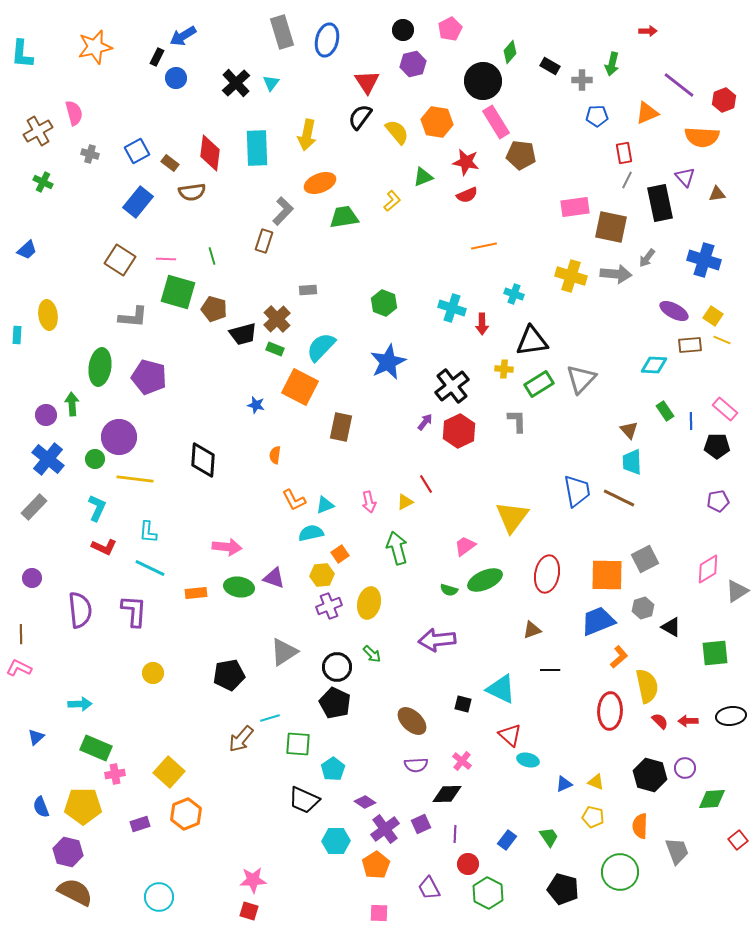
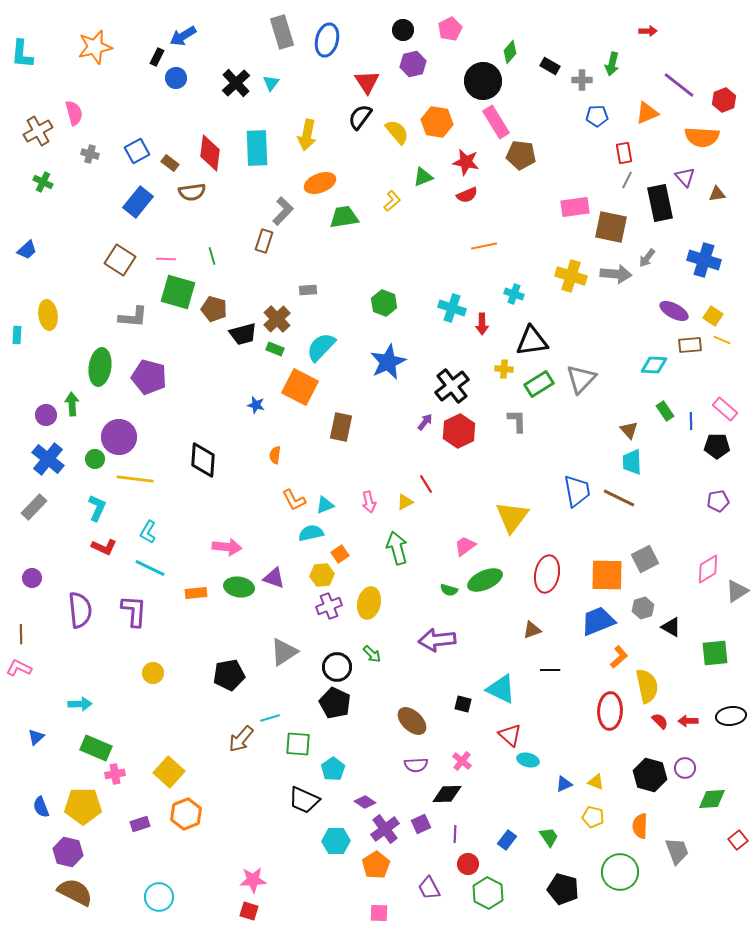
cyan L-shape at (148, 532): rotated 25 degrees clockwise
